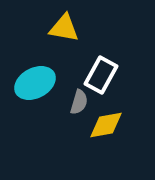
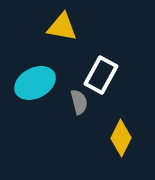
yellow triangle: moved 2 px left, 1 px up
gray semicircle: rotated 30 degrees counterclockwise
yellow diamond: moved 15 px right, 13 px down; rotated 54 degrees counterclockwise
